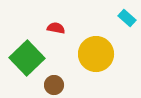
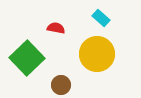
cyan rectangle: moved 26 px left
yellow circle: moved 1 px right
brown circle: moved 7 px right
